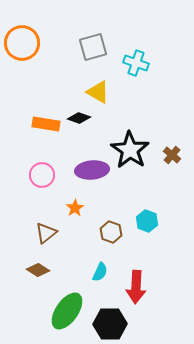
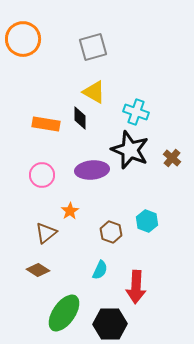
orange circle: moved 1 px right, 4 px up
cyan cross: moved 49 px down
yellow triangle: moved 4 px left
black diamond: moved 1 px right; rotated 70 degrees clockwise
black star: rotated 12 degrees counterclockwise
brown cross: moved 3 px down
orange star: moved 5 px left, 3 px down
cyan semicircle: moved 2 px up
green ellipse: moved 3 px left, 2 px down
